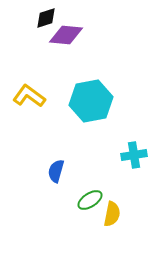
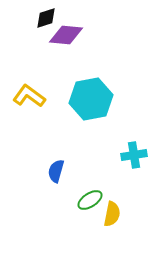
cyan hexagon: moved 2 px up
